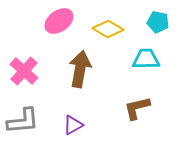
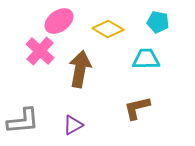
pink cross: moved 16 px right, 20 px up
